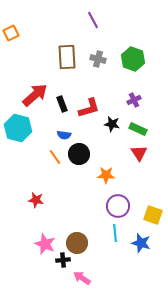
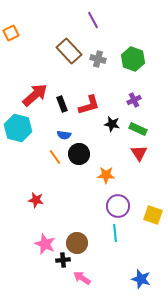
brown rectangle: moved 2 px right, 6 px up; rotated 40 degrees counterclockwise
red L-shape: moved 3 px up
blue star: moved 36 px down
